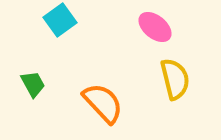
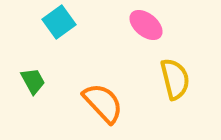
cyan square: moved 1 px left, 2 px down
pink ellipse: moved 9 px left, 2 px up
green trapezoid: moved 3 px up
